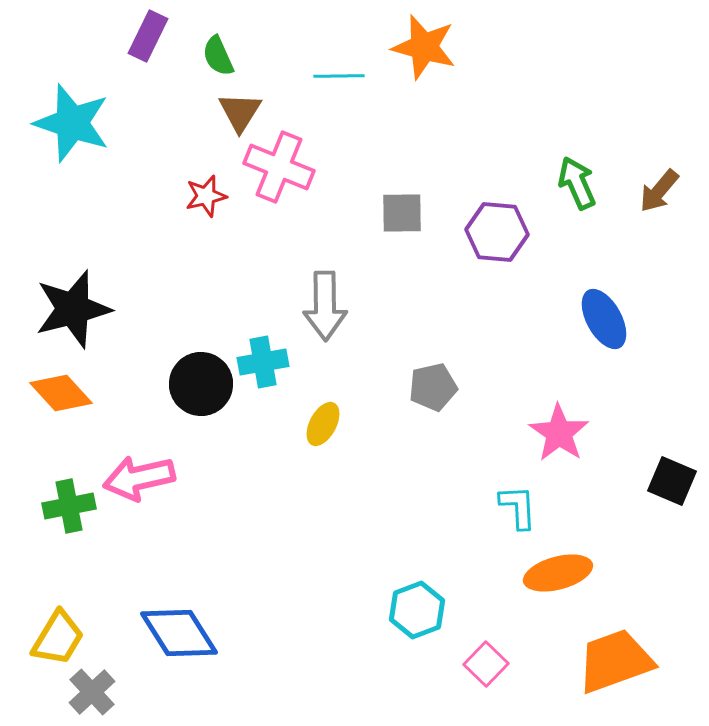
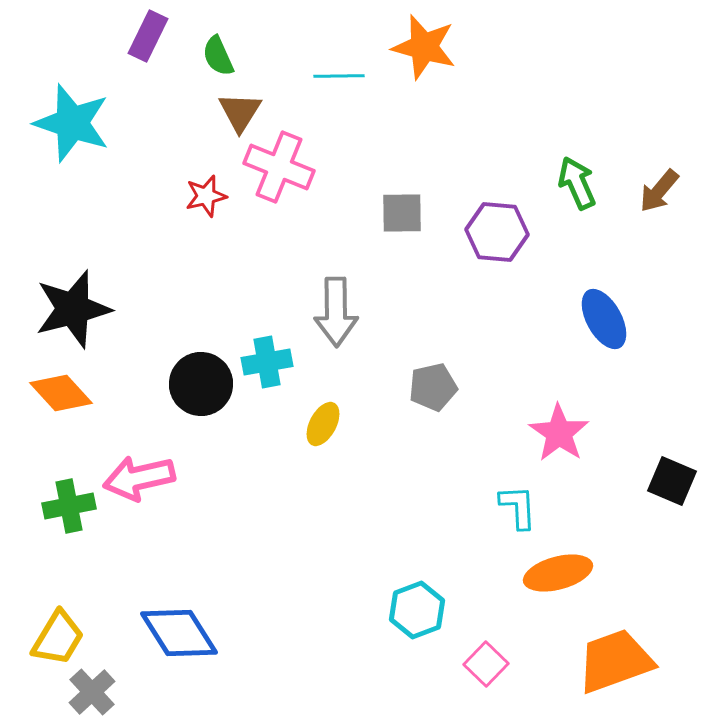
gray arrow: moved 11 px right, 6 px down
cyan cross: moved 4 px right
